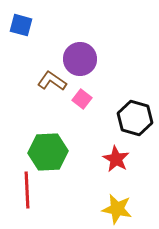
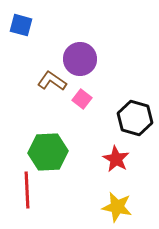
yellow star: moved 2 px up
